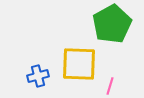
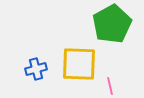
blue cross: moved 2 px left, 7 px up
pink line: rotated 30 degrees counterclockwise
